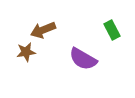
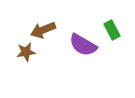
purple semicircle: moved 14 px up
